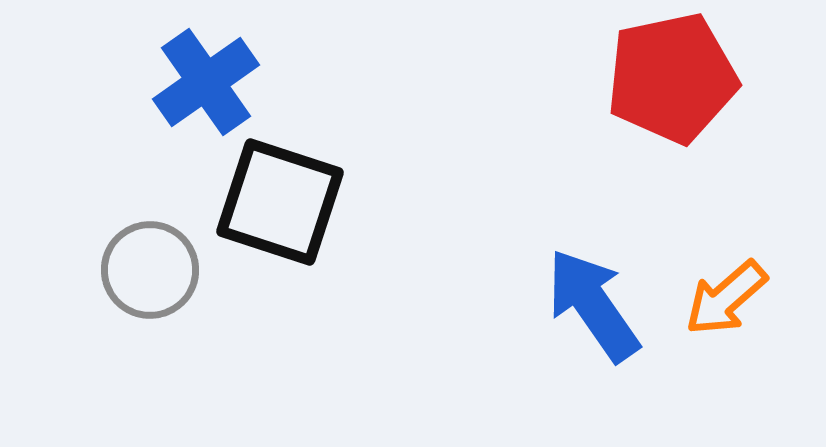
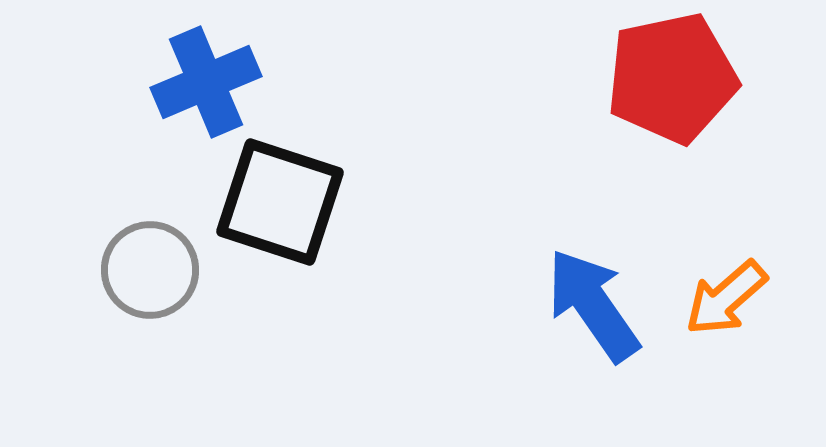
blue cross: rotated 12 degrees clockwise
